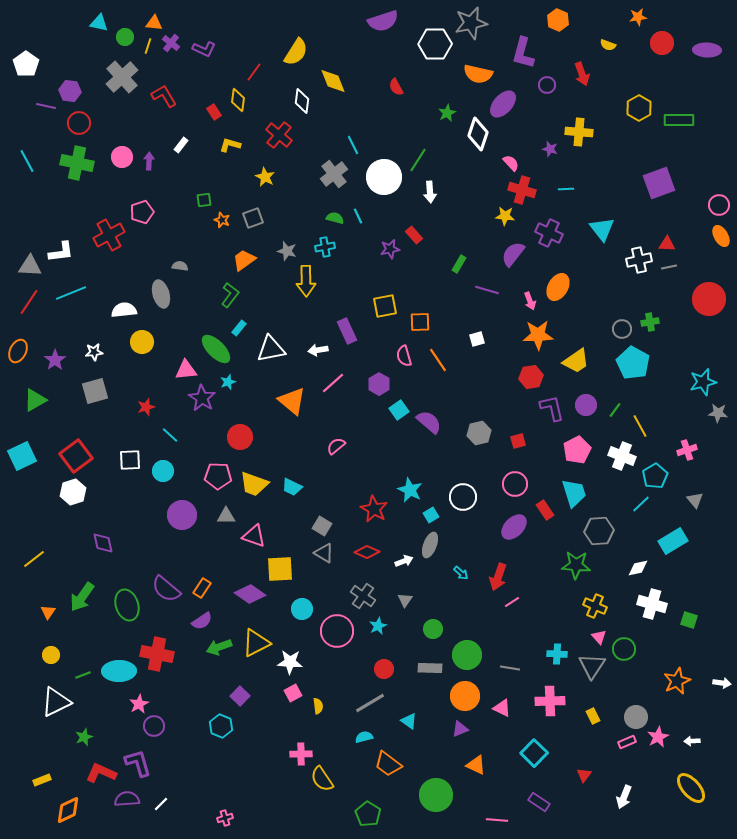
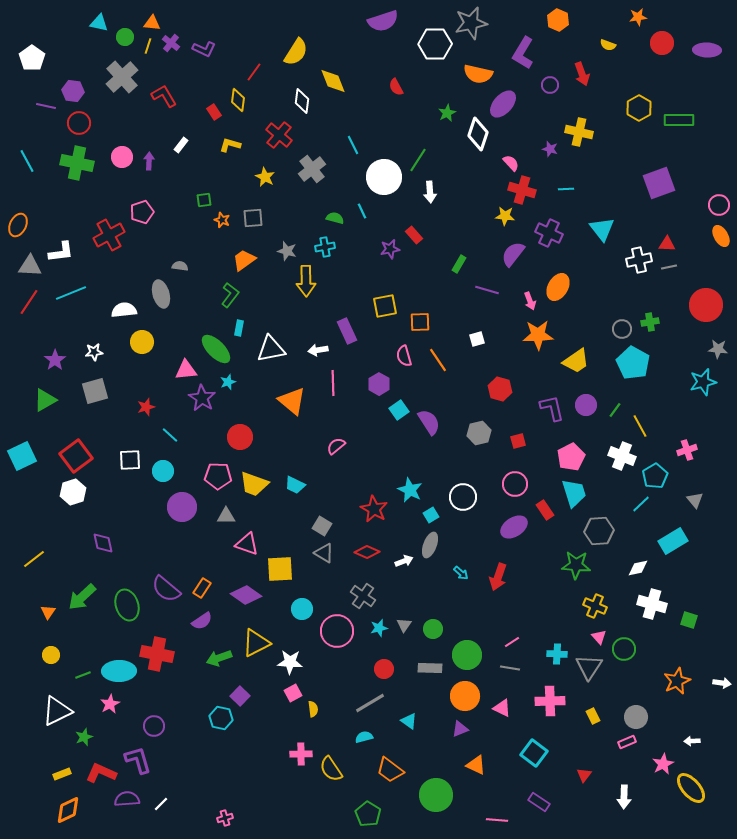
orange triangle at (154, 23): moved 2 px left
purple L-shape at (523, 53): rotated 16 degrees clockwise
white pentagon at (26, 64): moved 6 px right, 6 px up
purple circle at (547, 85): moved 3 px right
purple hexagon at (70, 91): moved 3 px right
yellow cross at (579, 132): rotated 8 degrees clockwise
gray cross at (334, 174): moved 22 px left, 5 px up
cyan line at (358, 216): moved 4 px right, 5 px up
gray square at (253, 218): rotated 15 degrees clockwise
red circle at (709, 299): moved 3 px left, 6 px down
cyan rectangle at (239, 328): rotated 28 degrees counterclockwise
orange ellipse at (18, 351): moved 126 px up
red hexagon at (531, 377): moved 31 px left, 12 px down; rotated 25 degrees clockwise
pink line at (333, 383): rotated 50 degrees counterclockwise
green triangle at (35, 400): moved 10 px right
gray star at (718, 413): moved 64 px up
purple semicircle at (429, 422): rotated 16 degrees clockwise
pink pentagon at (577, 450): moved 6 px left, 7 px down
cyan trapezoid at (292, 487): moved 3 px right, 2 px up
purple circle at (182, 515): moved 8 px up
purple ellipse at (514, 527): rotated 12 degrees clockwise
pink triangle at (254, 536): moved 7 px left, 8 px down
purple diamond at (250, 594): moved 4 px left, 1 px down
green arrow at (82, 597): rotated 12 degrees clockwise
gray triangle at (405, 600): moved 1 px left, 25 px down
pink line at (512, 602): moved 40 px down
cyan star at (378, 626): moved 1 px right, 2 px down; rotated 12 degrees clockwise
green arrow at (219, 647): moved 11 px down
gray triangle at (592, 666): moved 3 px left, 1 px down
white triangle at (56, 702): moved 1 px right, 9 px down
pink star at (139, 704): moved 29 px left
yellow semicircle at (318, 706): moved 5 px left, 3 px down
cyan hexagon at (221, 726): moved 8 px up; rotated 10 degrees counterclockwise
pink star at (658, 737): moved 5 px right, 27 px down
cyan square at (534, 753): rotated 8 degrees counterclockwise
purple L-shape at (138, 763): moved 3 px up
orange trapezoid at (388, 764): moved 2 px right, 6 px down
yellow semicircle at (322, 779): moved 9 px right, 10 px up
yellow rectangle at (42, 780): moved 20 px right, 6 px up
white arrow at (624, 797): rotated 20 degrees counterclockwise
